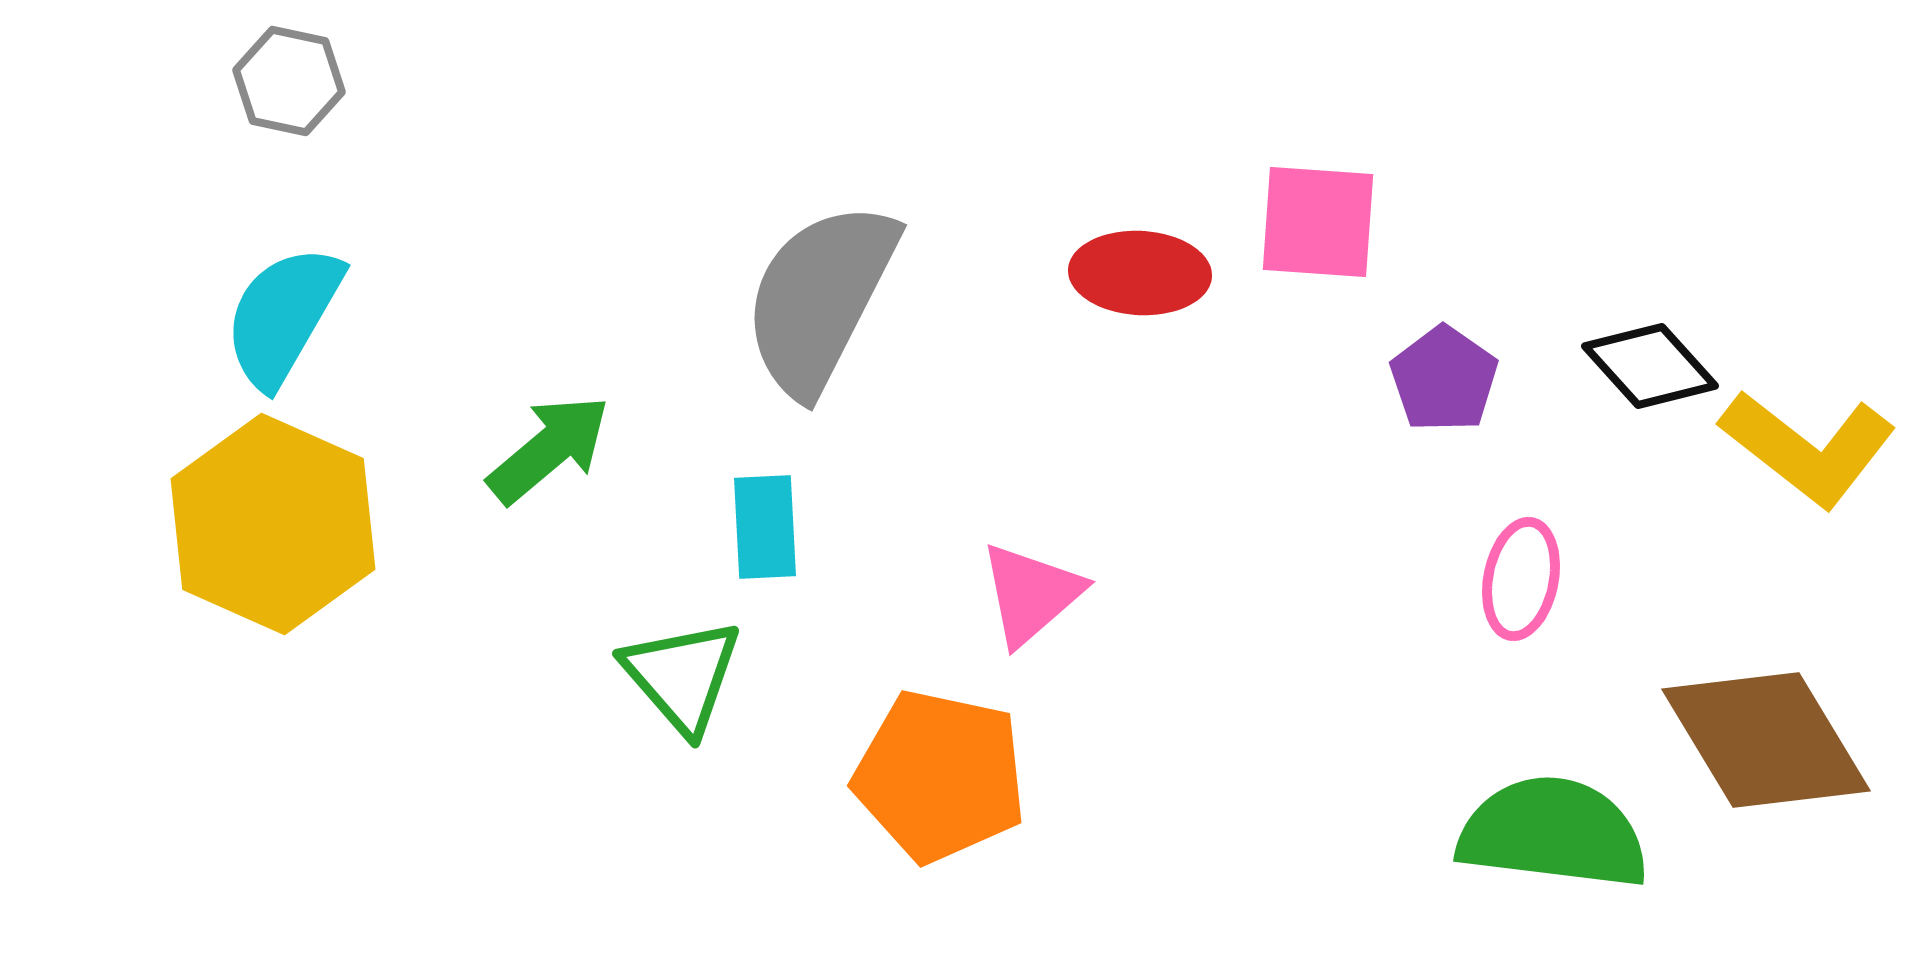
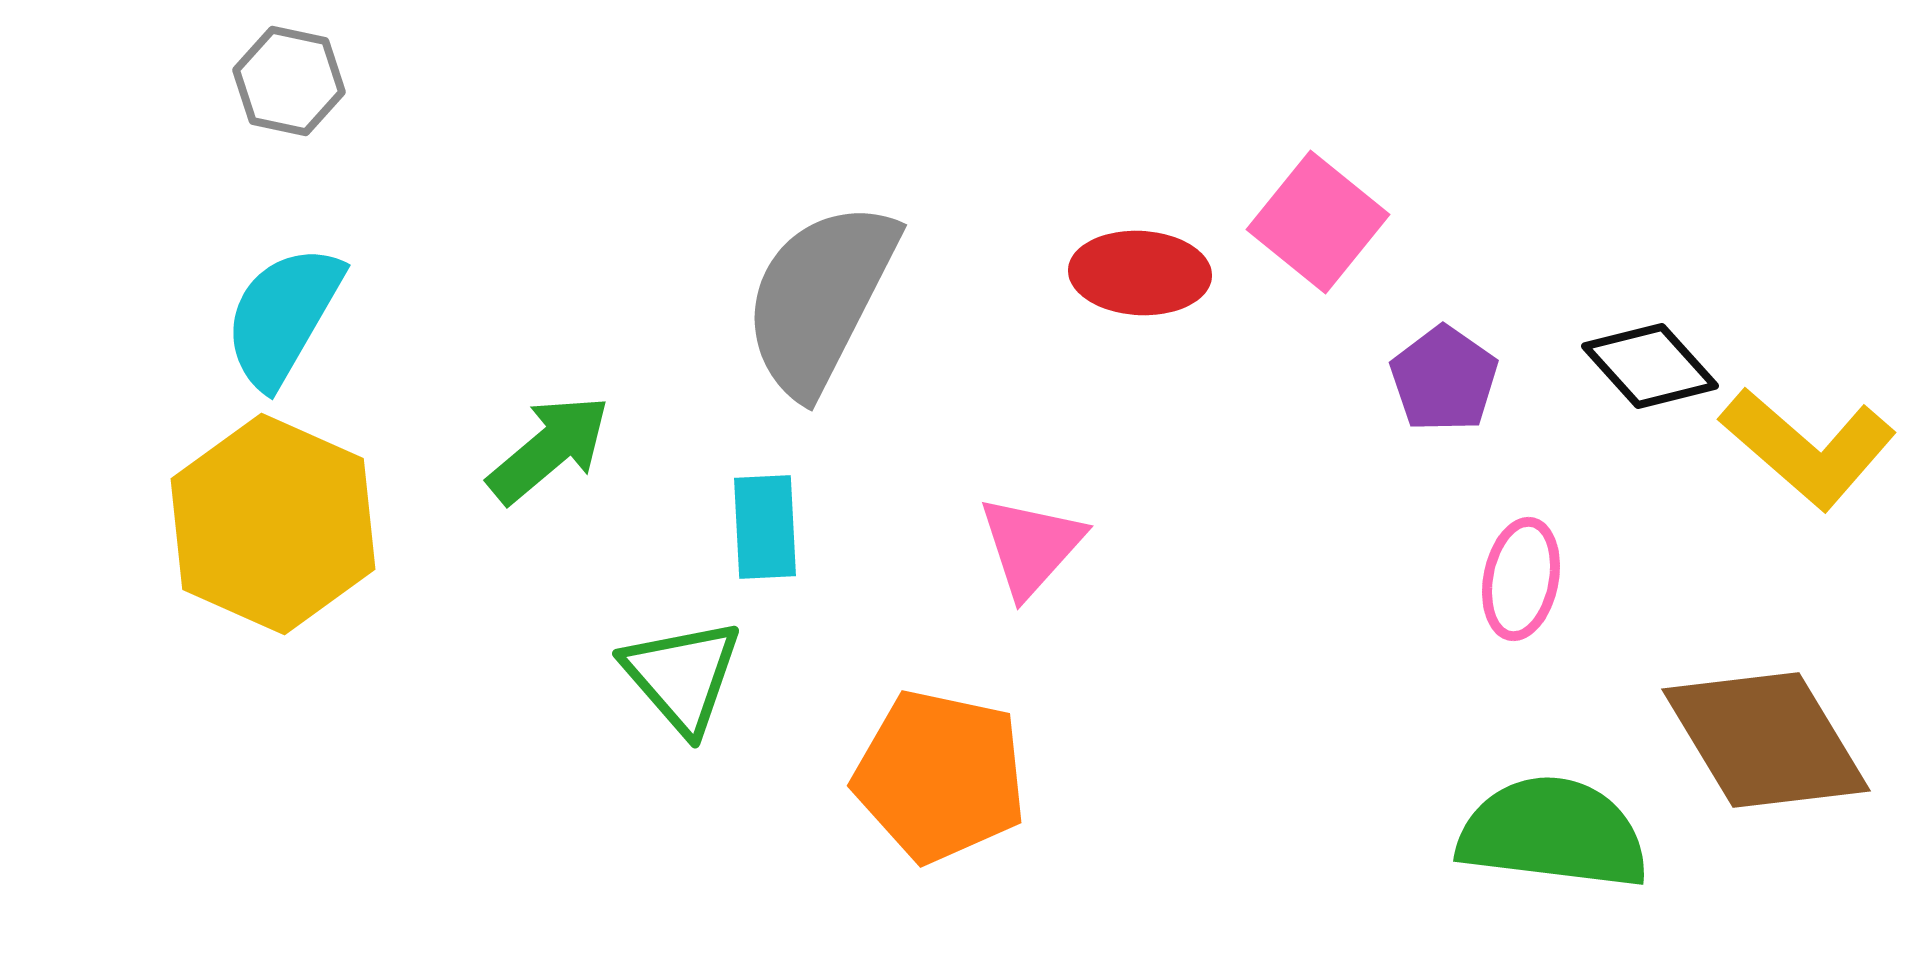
pink square: rotated 35 degrees clockwise
yellow L-shape: rotated 3 degrees clockwise
pink triangle: moved 48 px up; rotated 7 degrees counterclockwise
